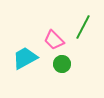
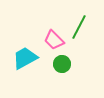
green line: moved 4 px left
